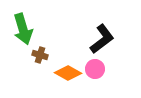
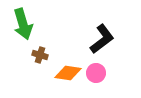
green arrow: moved 5 px up
pink circle: moved 1 px right, 4 px down
orange diamond: rotated 20 degrees counterclockwise
